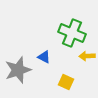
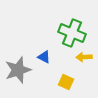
yellow arrow: moved 3 px left, 1 px down
